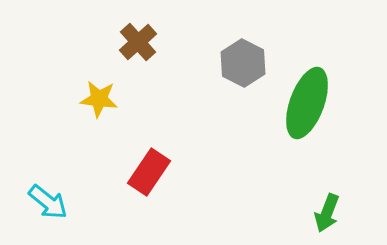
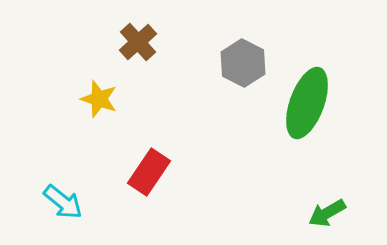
yellow star: rotated 12 degrees clockwise
cyan arrow: moved 15 px right
green arrow: rotated 39 degrees clockwise
